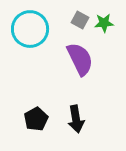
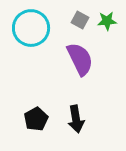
green star: moved 3 px right, 2 px up
cyan circle: moved 1 px right, 1 px up
